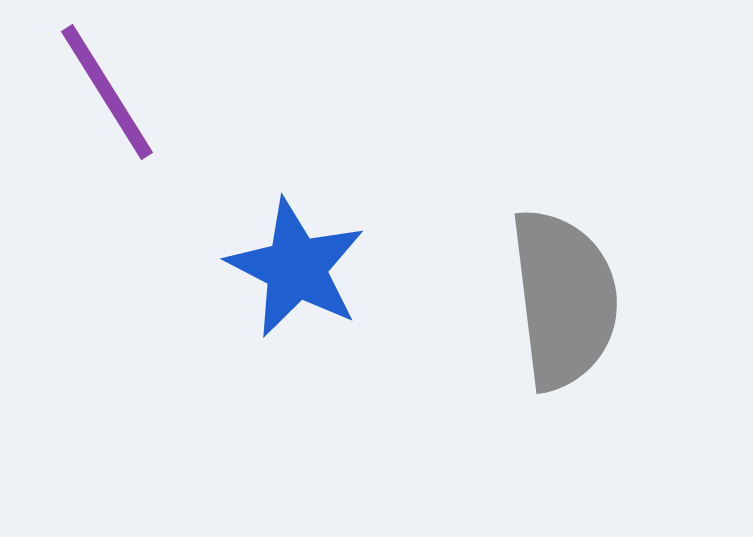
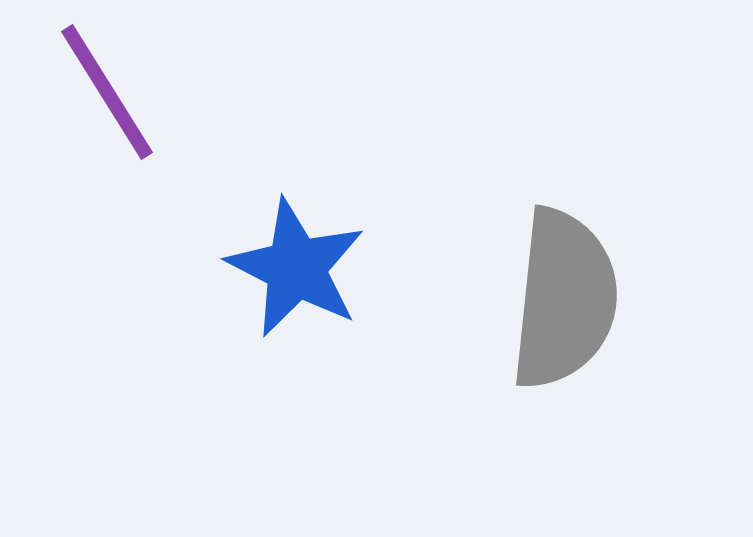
gray semicircle: rotated 13 degrees clockwise
